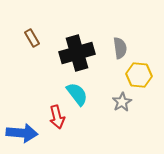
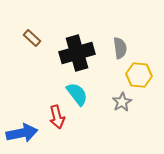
brown rectangle: rotated 18 degrees counterclockwise
blue arrow: rotated 16 degrees counterclockwise
